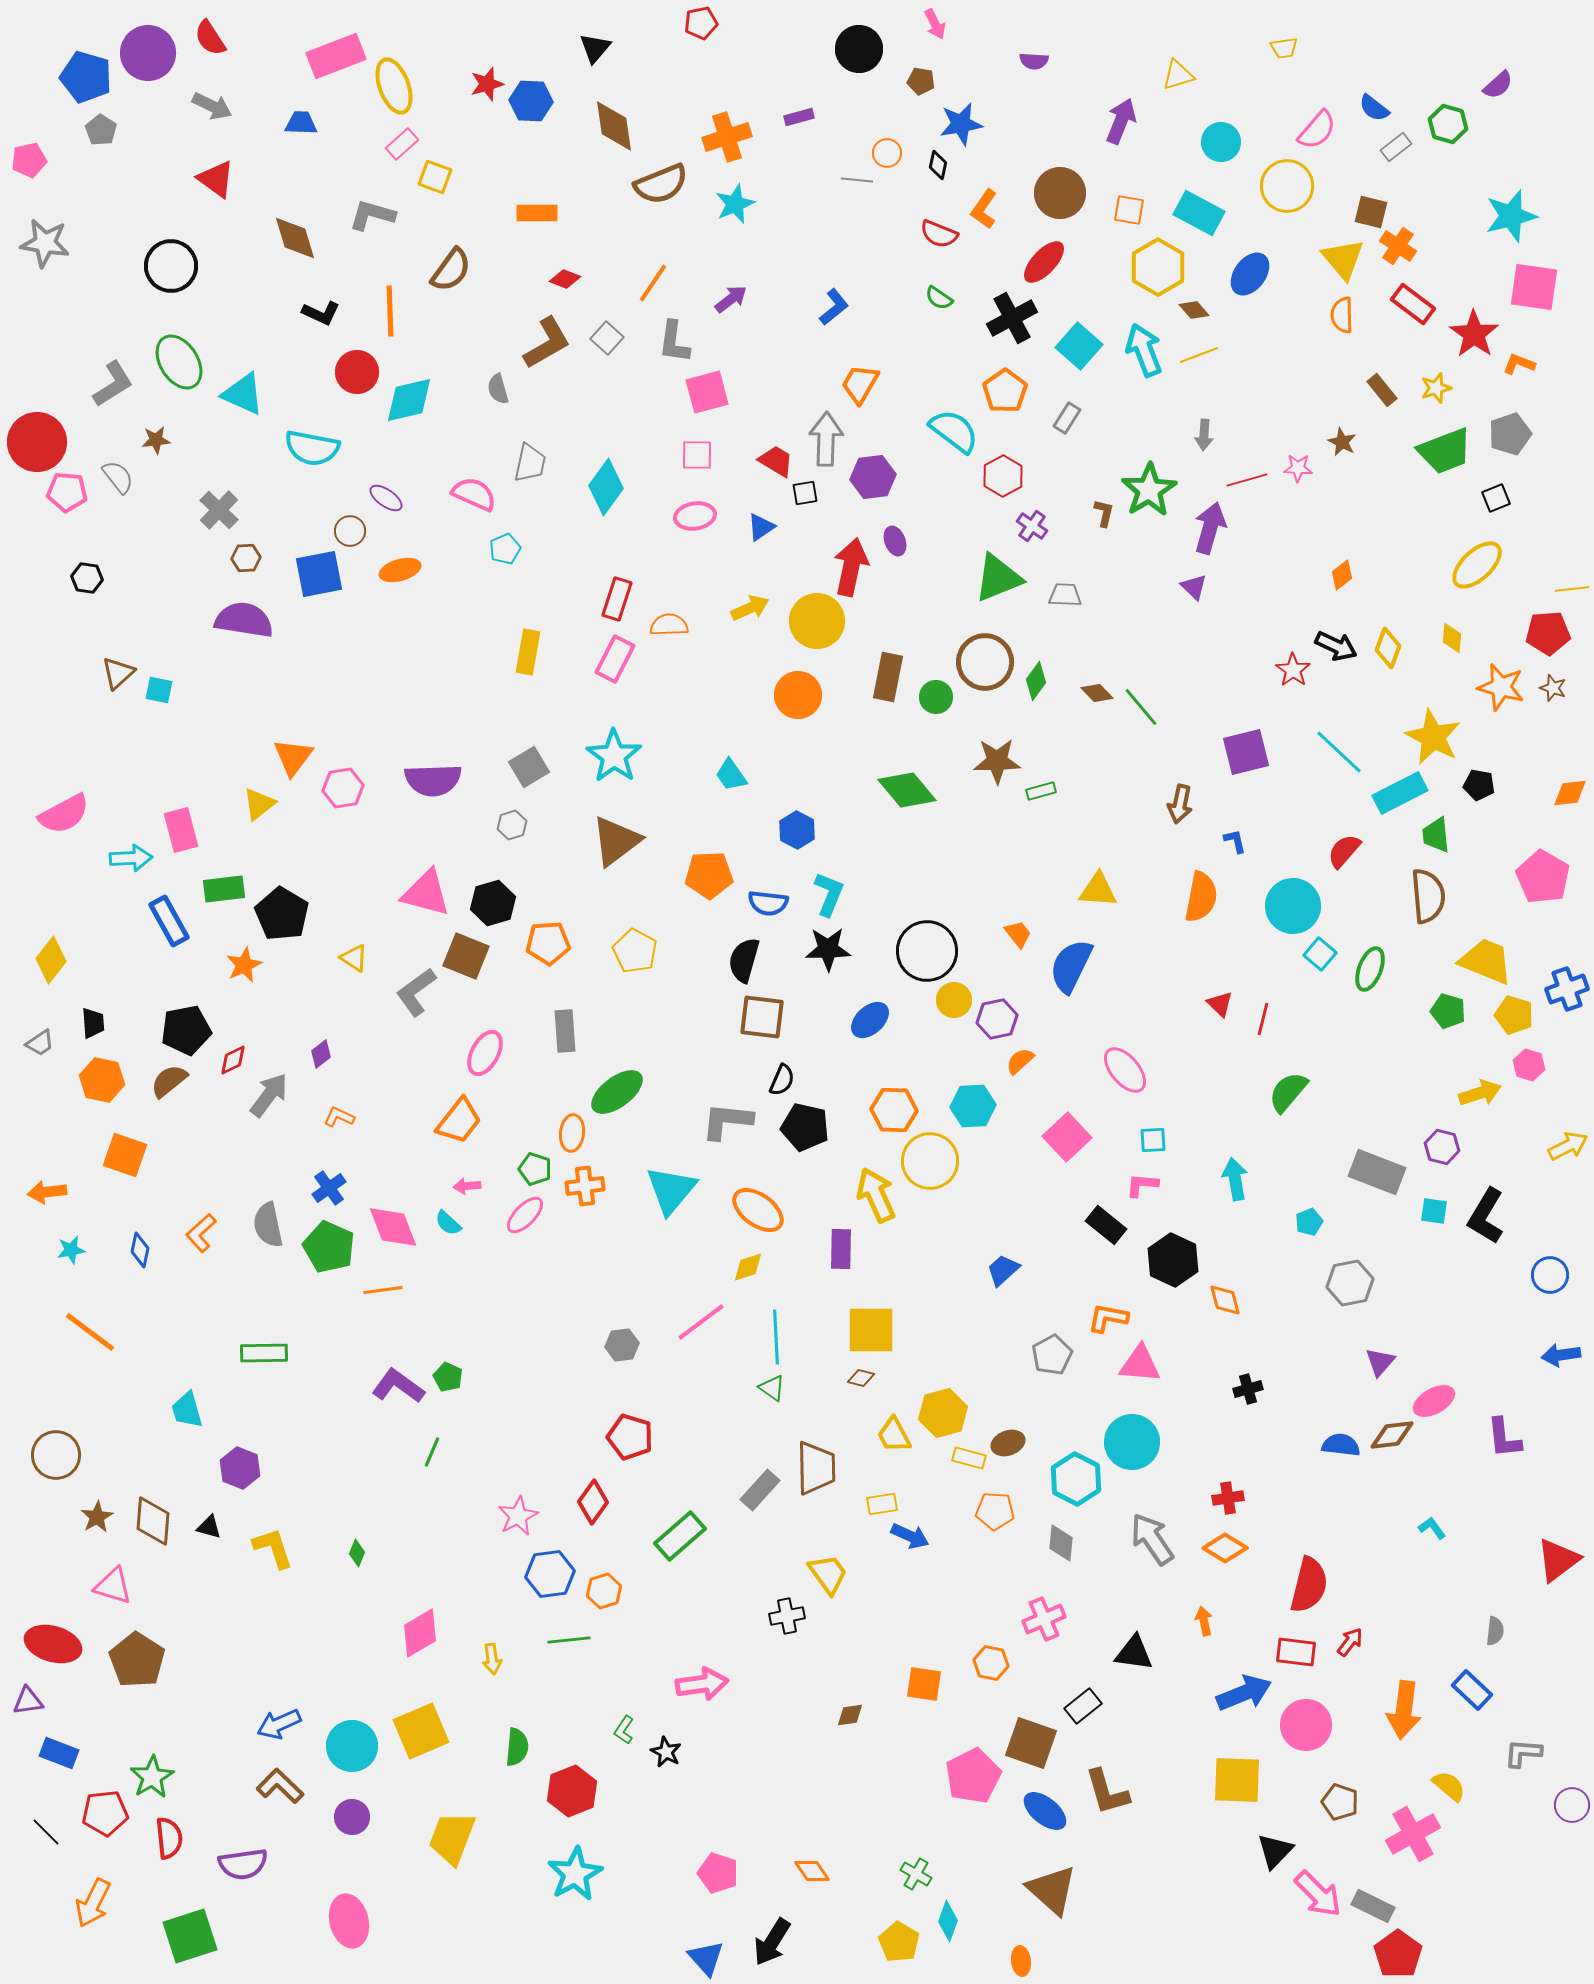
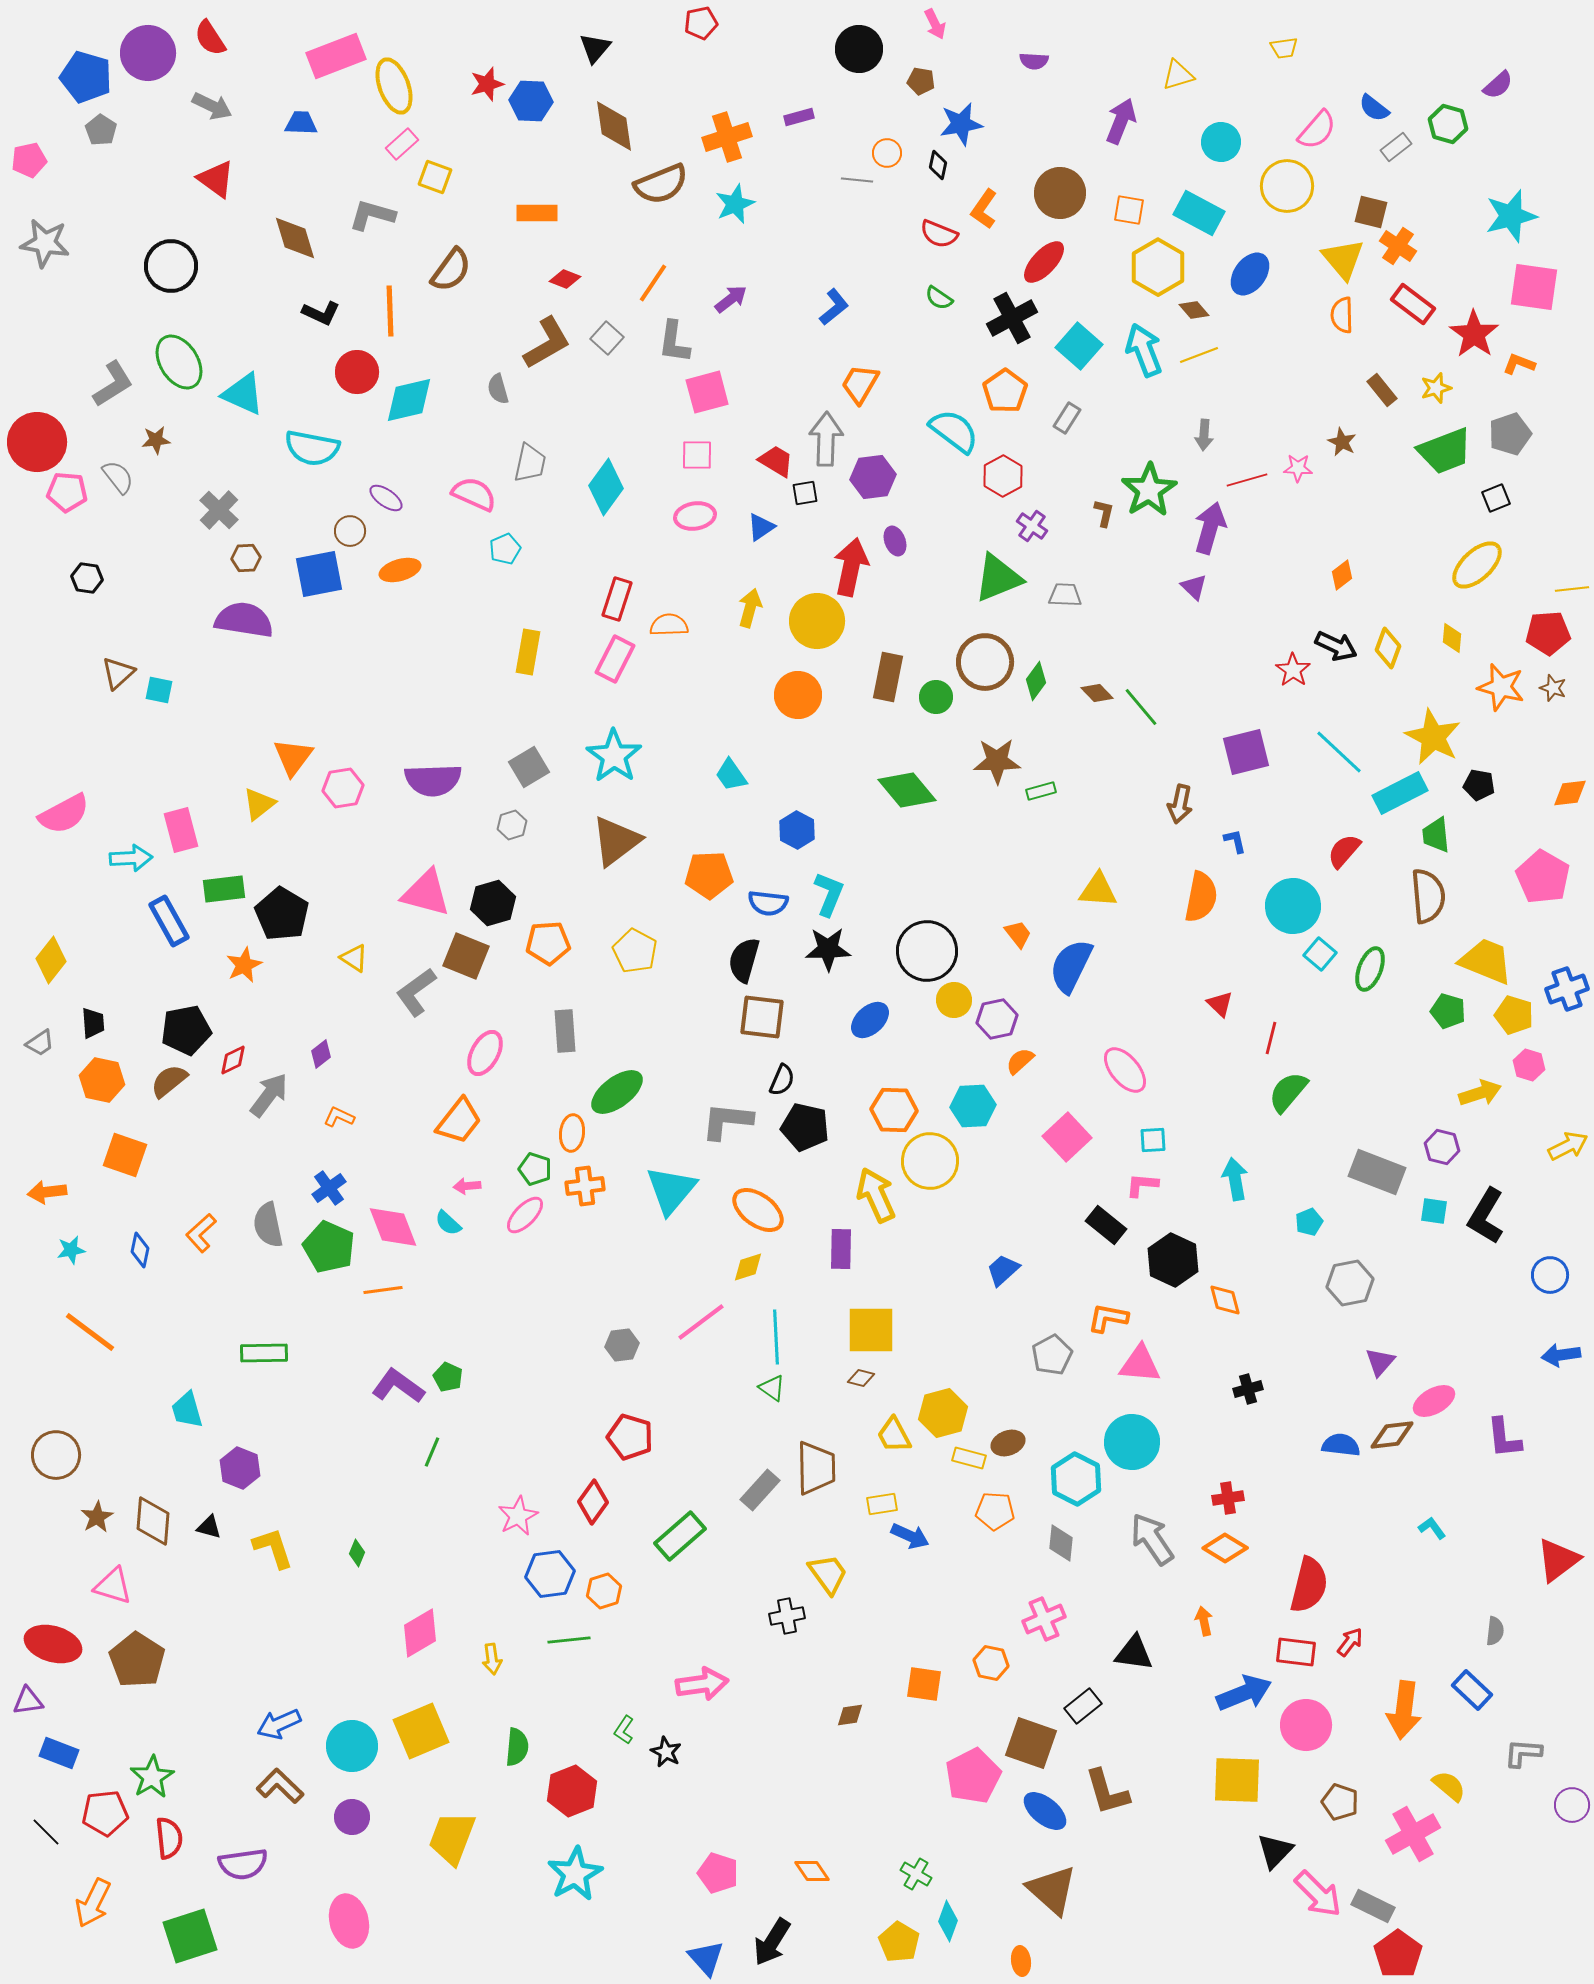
yellow arrow at (750, 608): rotated 51 degrees counterclockwise
red line at (1263, 1019): moved 8 px right, 19 px down
